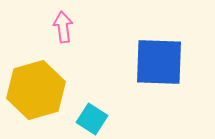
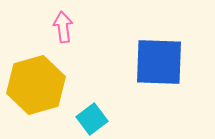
yellow hexagon: moved 5 px up
cyan square: rotated 20 degrees clockwise
